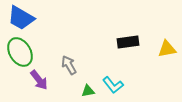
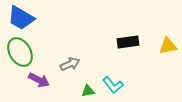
yellow triangle: moved 1 px right, 3 px up
gray arrow: moved 1 px right, 1 px up; rotated 96 degrees clockwise
purple arrow: rotated 25 degrees counterclockwise
